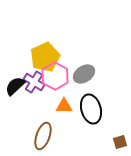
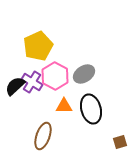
yellow pentagon: moved 7 px left, 11 px up
purple cross: moved 2 px left
